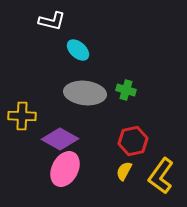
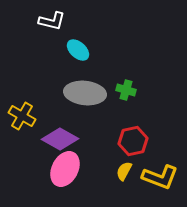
yellow cross: rotated 28 degrees clockwise
yellow L-shape: moved 1 px left, 1 px down; rotated 105 degrees counterclockwise
